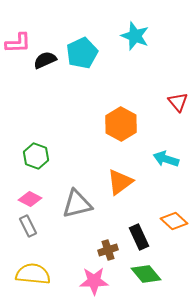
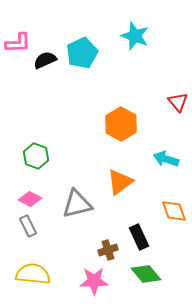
orange diamond: moved 10 px up; rotated 28 degrees clockwise
